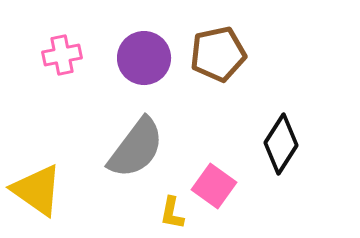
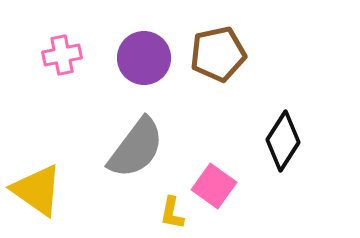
black diamond: moved 2 px right, 3 px up
